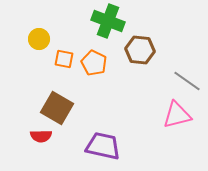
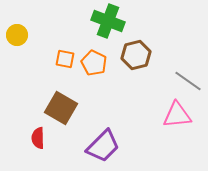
yellow circle: moved 22 px left, 4 px up
brown hexagon: moved 4 px left, 5 px down; rotated 20 degrees counterclockwise
orange square: moved 1 px right
gray line: moved 1 px right
brown square: moved 4 px right
pink triangle: rotated 8 degrees clockwise
red semicircle: moved 3 px left, 2 px down; rotated 90 degrees clockwise
purple trapezoid: rotated 123 degrees clockwise
